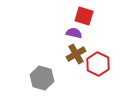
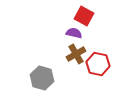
red square: rotated 12 degrees clockwise
red hexagon: rotated 15 degrees counterclockwise
